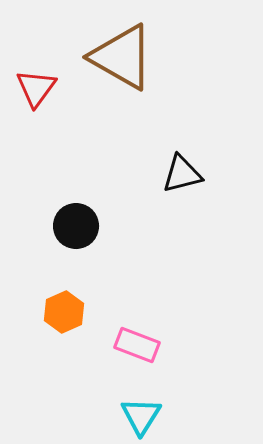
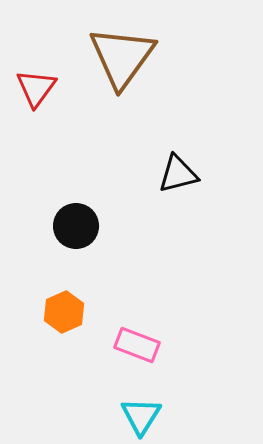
brown triangle: rotated 36 degrees clockwise
black triangle: moved 4 px left
